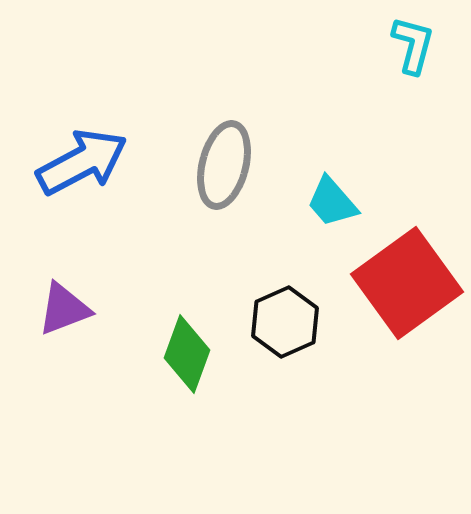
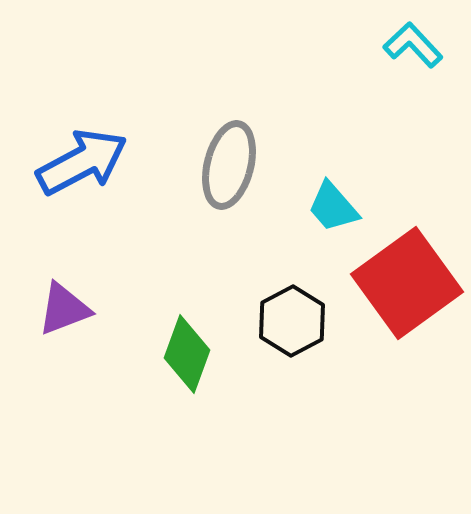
cyan L-shape: rotated 58 degrees counterclockwise
gray ellipse: moved 5 px right
cyan trapezoid: moved 1 px right, 5 px down
black hexagon: moved 7 px right, 1 px up; rotated 4 degrees counterclockwise
